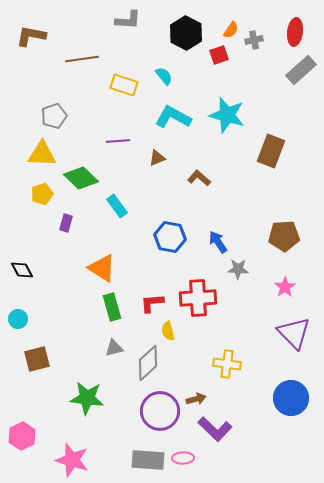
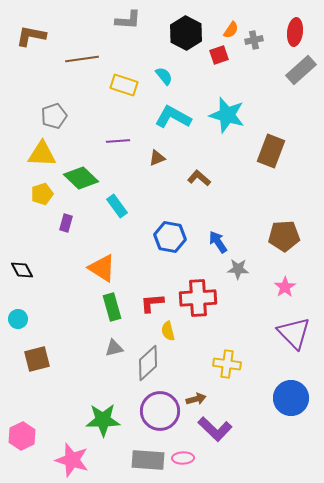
green star at (87, 398): moved 16 px right, 22 px down; rotated 8 degrees counterclockwise
